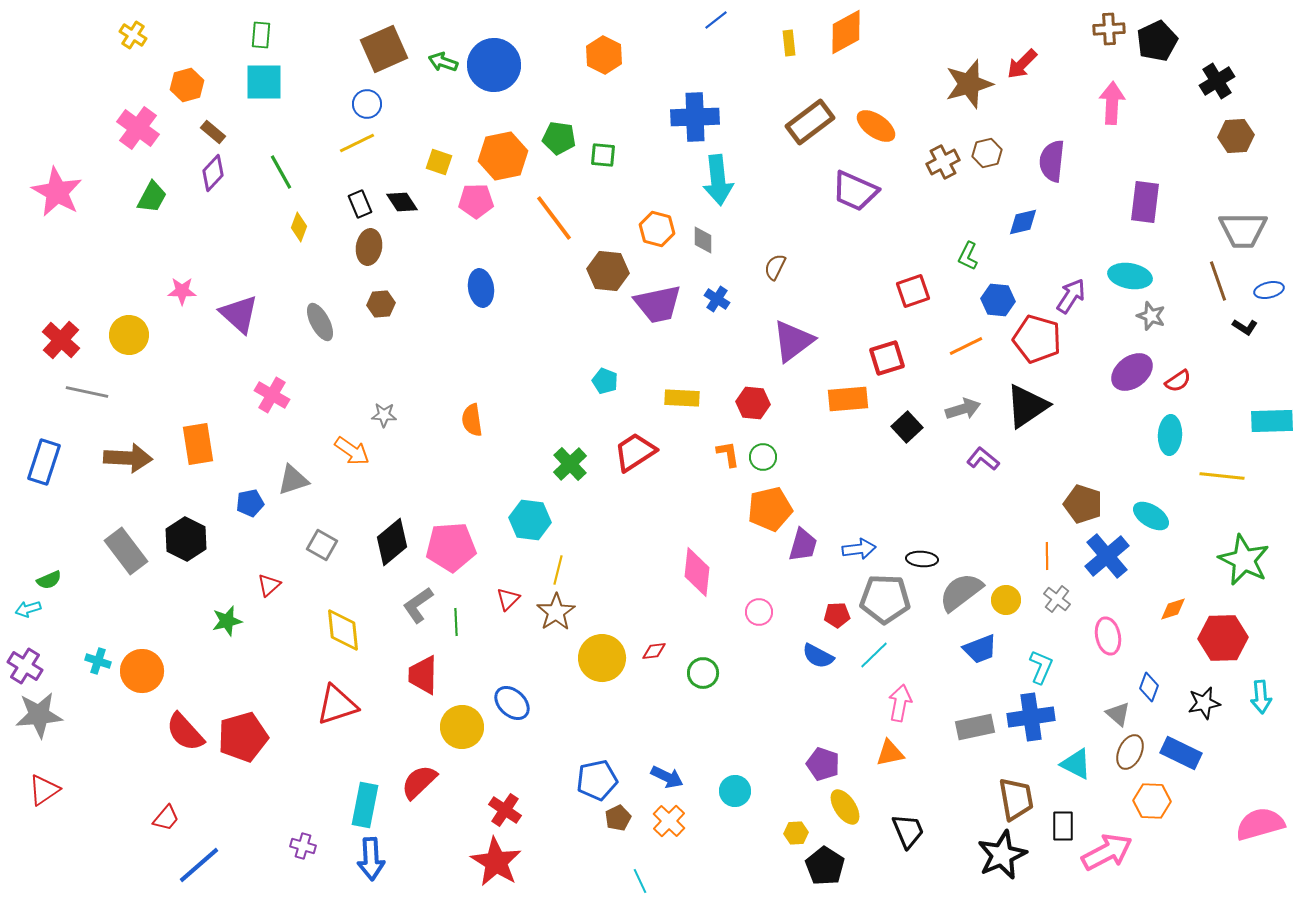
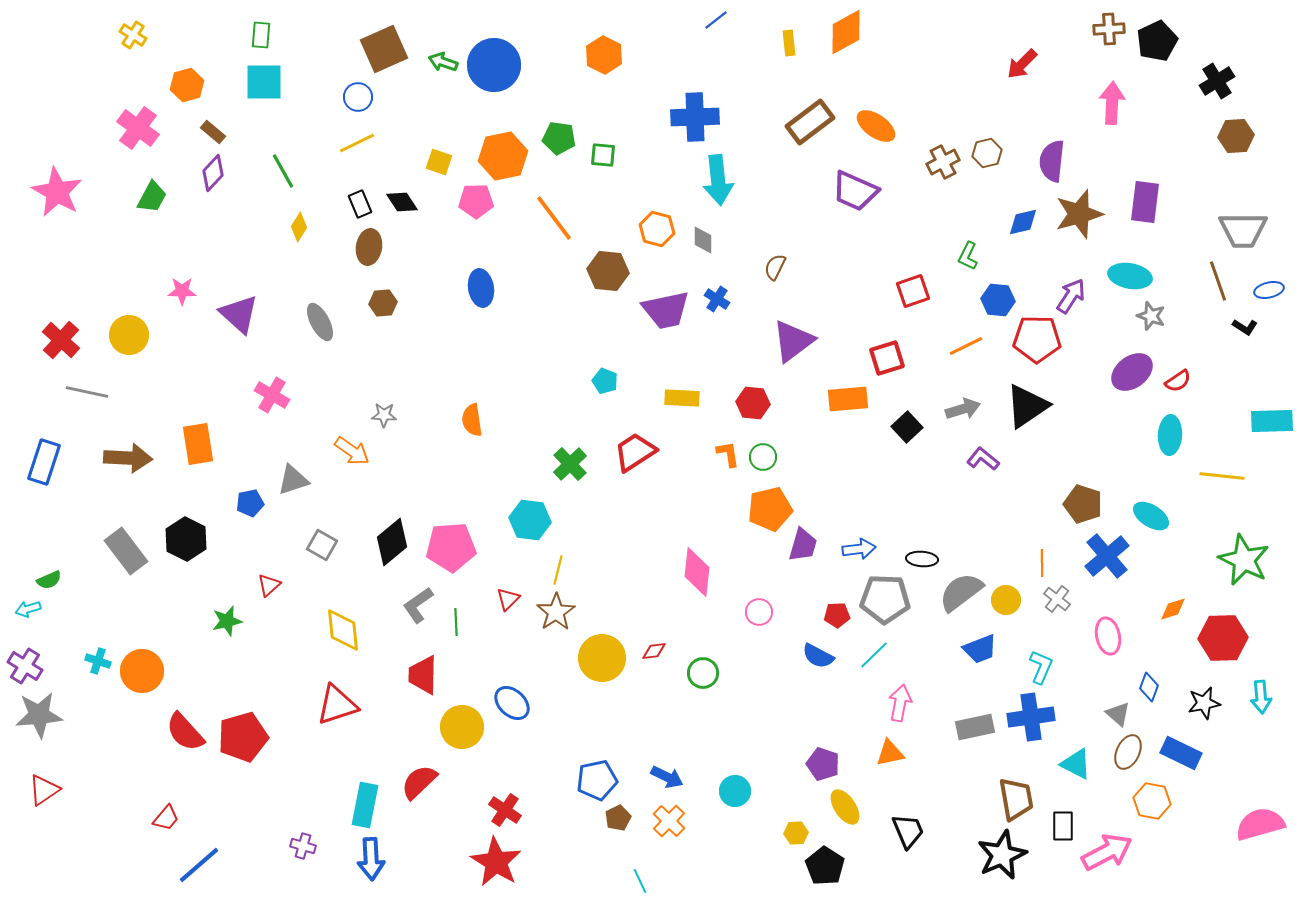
brown star at (969, 84): moved 110 px right, 130 px down
blue circle at (367, 104): moved 9 px left, 7 px up
green line at (281, 172): moved 2 px right, 1 px up
yellow diamond at (299, 227): rotated 12 degrees clockwise
brown hexagon at (381, 304): moved 2 px right, 1 px up
purple trapezoid at (658, 304): moved 8 px right, 6 px down
red pentagon at (1037, 339): rotated 15 degrees counterclockwise
orange line at (1047, 556): moved 5 px left, 7 px down
brown ellipse at (1130, 752): moved 2 px left
orange hexagon at (1152, 801): rotated 9 degrees clockwise
